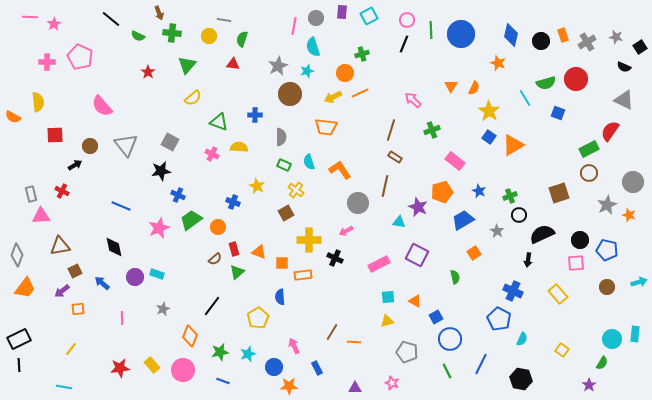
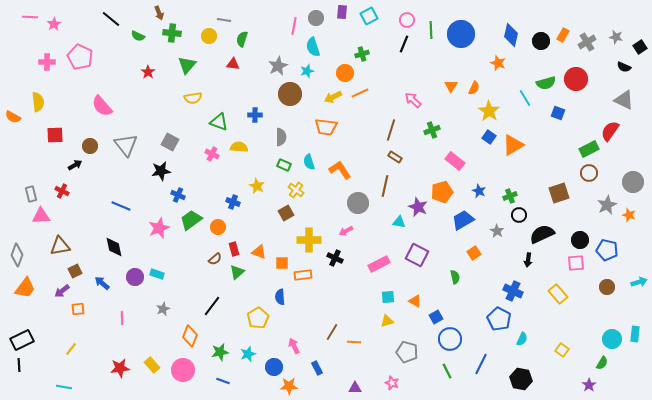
orange rectangle at (563, 35): rotated 48 degrees clockwise
yellow semicircle at (193, 98): rotated 30 degrees clockwise
black rectangle at (19, 339): moved 3 px right, 1 px down
